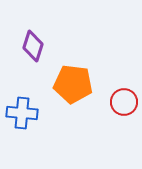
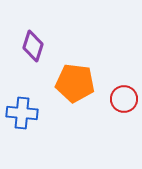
orange pentagon: moved 2 px right, 1 px up
red circle: moved 3 px up
